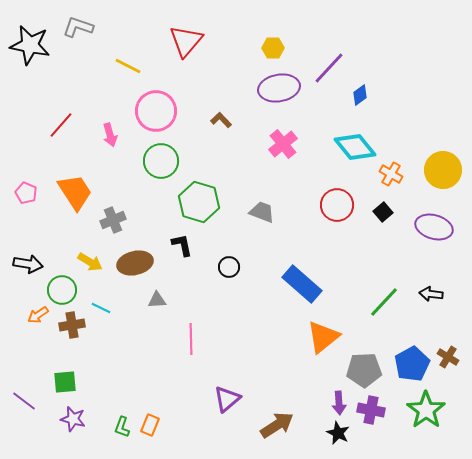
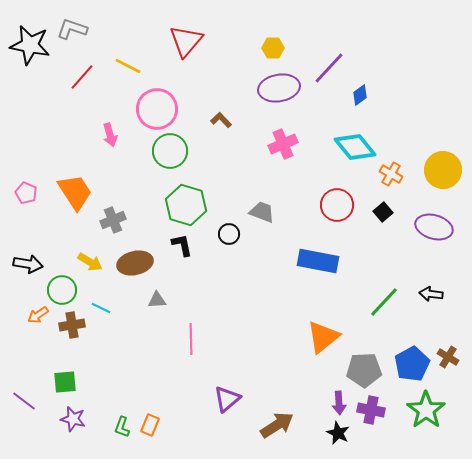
gray L-shape at (78, 27): moved 6 px left, 2 px down
pink circle at (156, 111): moved 1 px right, 2 px up
red line at (61, 125): moved 21 px right, 48 px up
pink cross at (283, 144): rotated 16 degrees clockwise
green circle at (161, 161): moved 9 px right, 10 px up
green hexagon at (199, 202): moved 13 px left, 3 px down
black circle at (229, 267): moved 33 px up
blue rectangle at (302, 284): moved 16 px right, 23 px up; rotated 30 degrees counterclockwise
